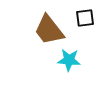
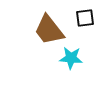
cyan star: moved 2 px right, 2 px up
